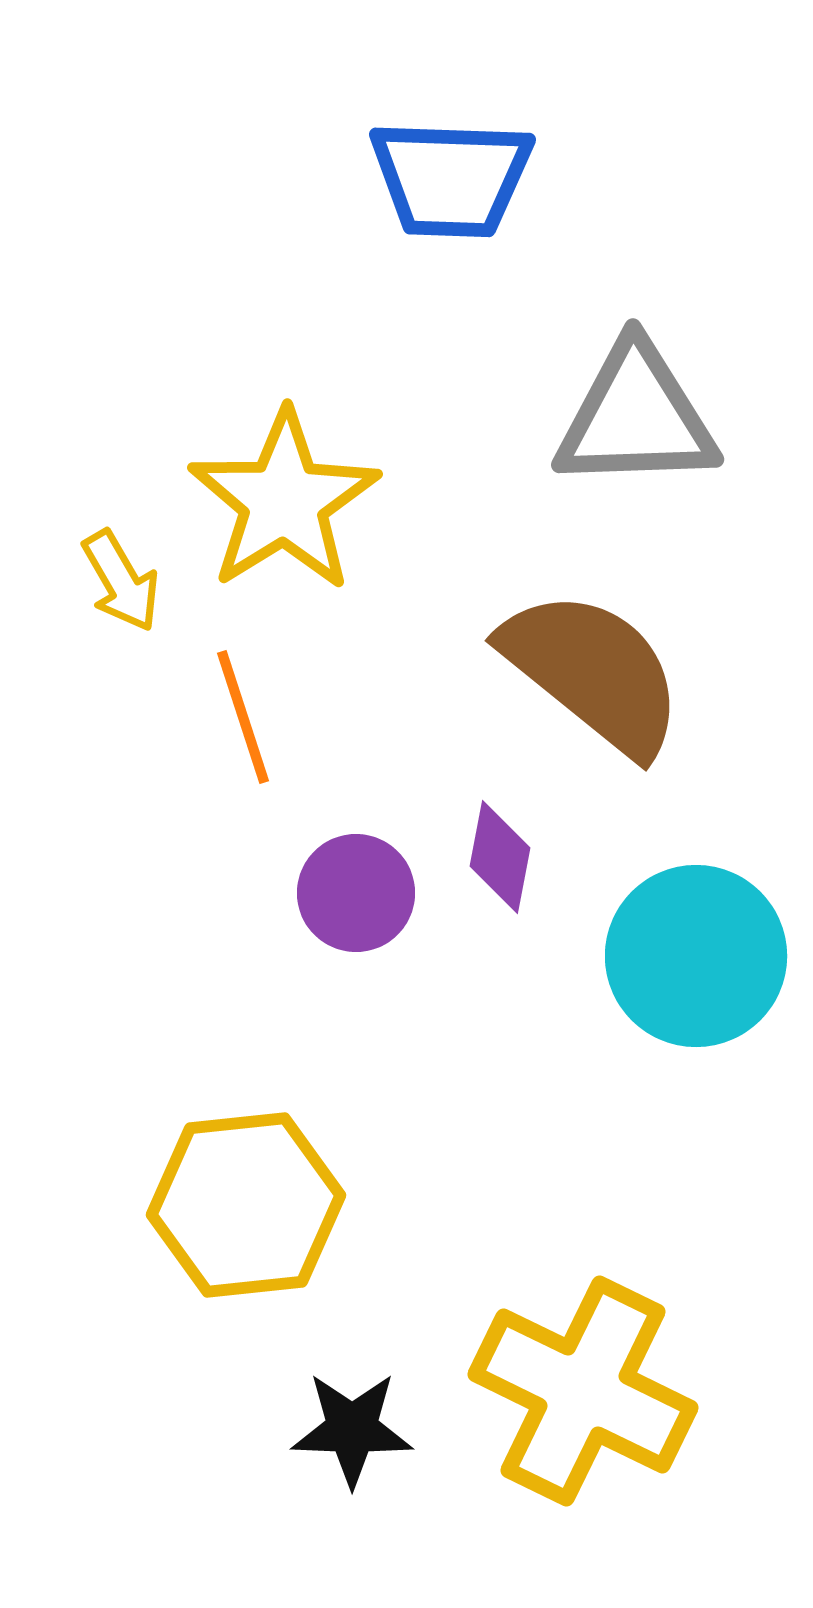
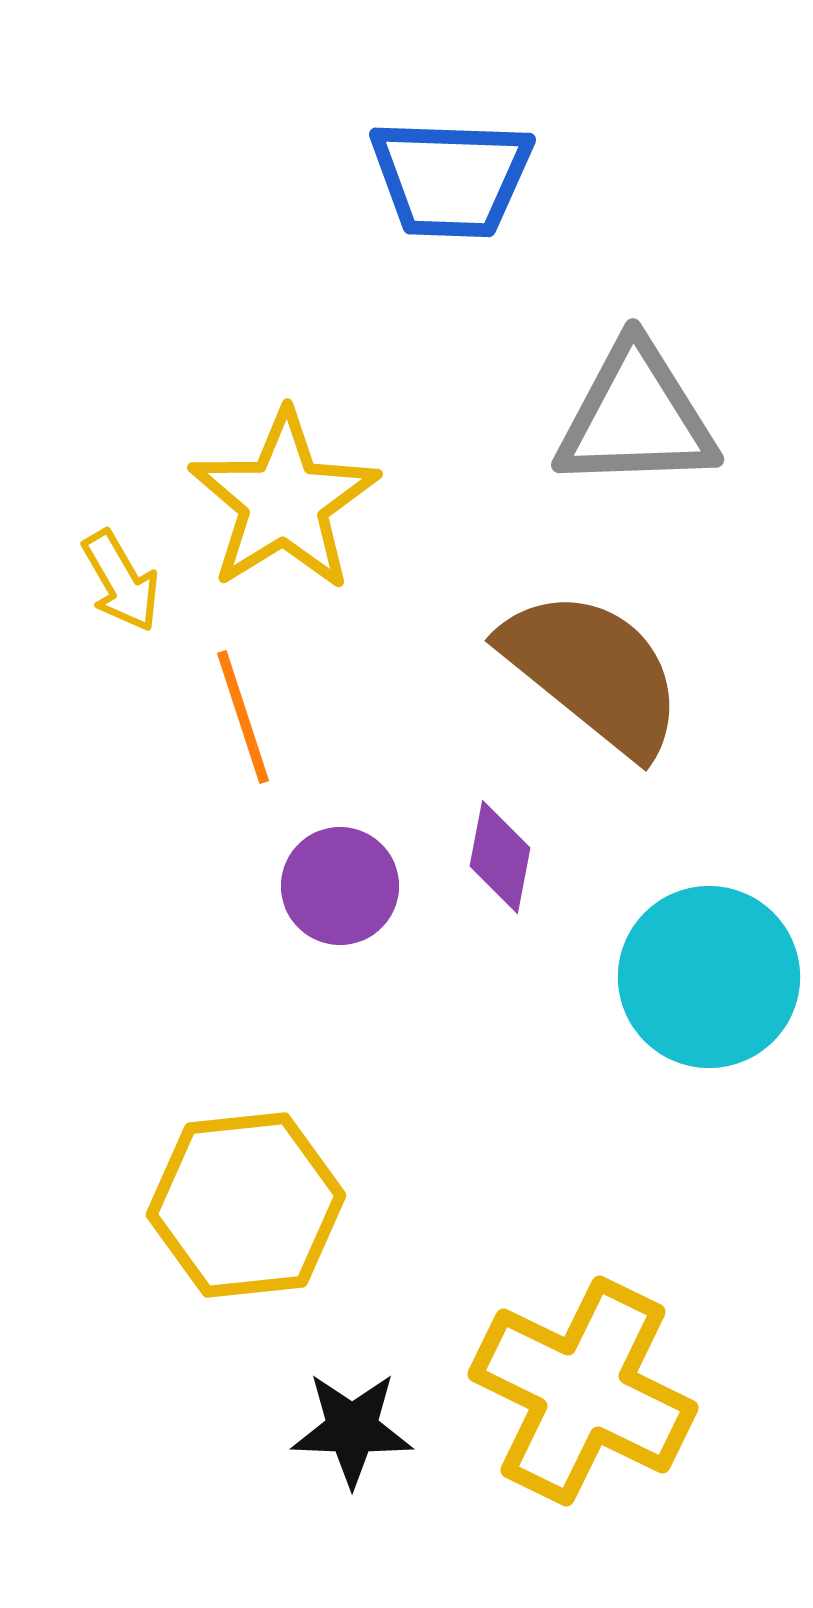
purple circle: moved 16 px left, 7 px up
cyan circle: moved 13 px right, 21 px down
